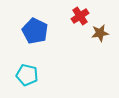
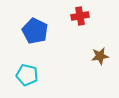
red cross: rotated 24 degrees clockwise
brown star: moved 23 px down
